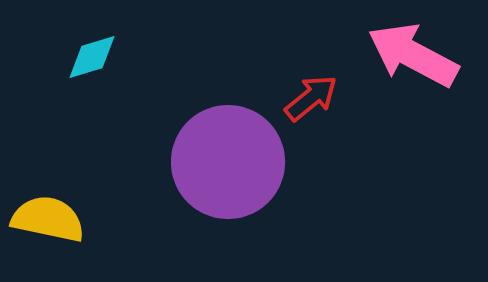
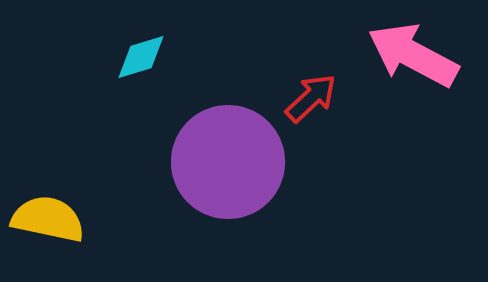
cyan diamond: moved 49 px right
red arrow: rotated 4 degrees counterclockwise
